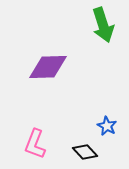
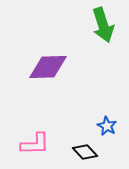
pink L-shape: rotated 112 degrees counterclockwise
